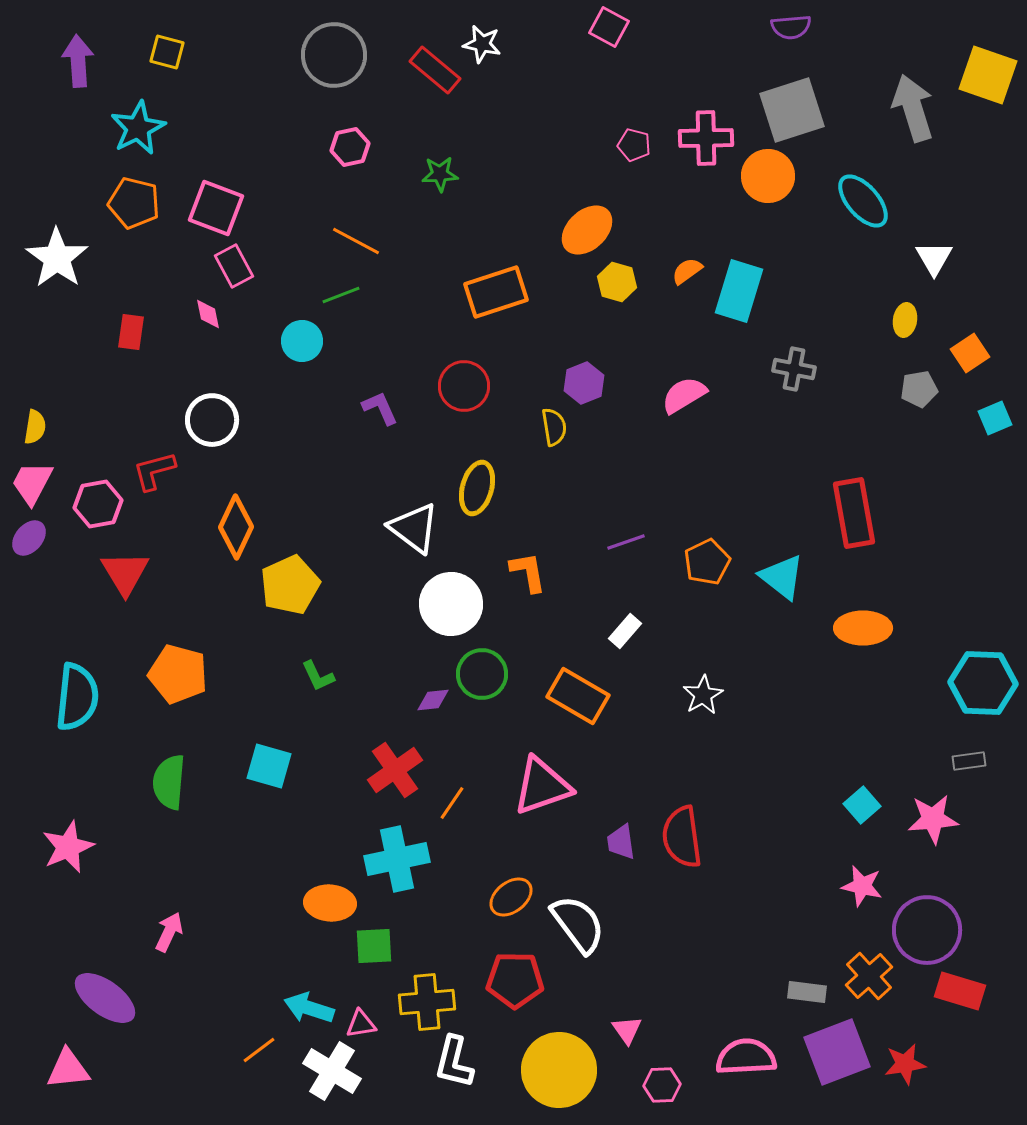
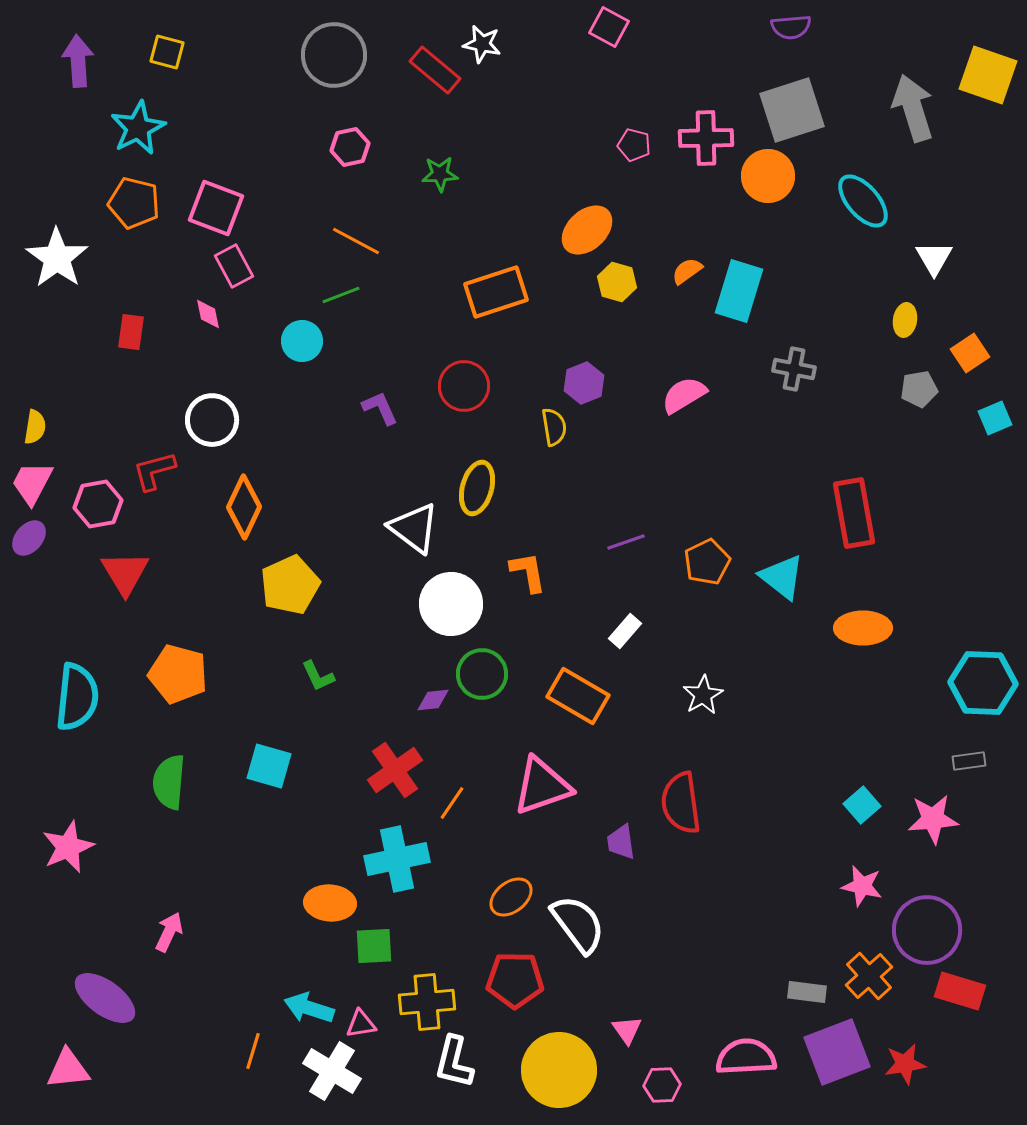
orange diamond at (236, 527): moved 8 px right, 20 px up
red semicircle at (682, 837): moved 1 px left, 34 px up
orange line at (259, 1050): moved 6 px left, 1 px down; rotated 36 degrees counterclockwise
